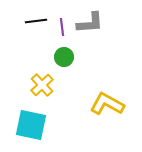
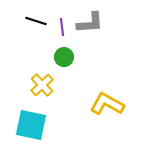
black line: rotated 25 degrees clockwise
